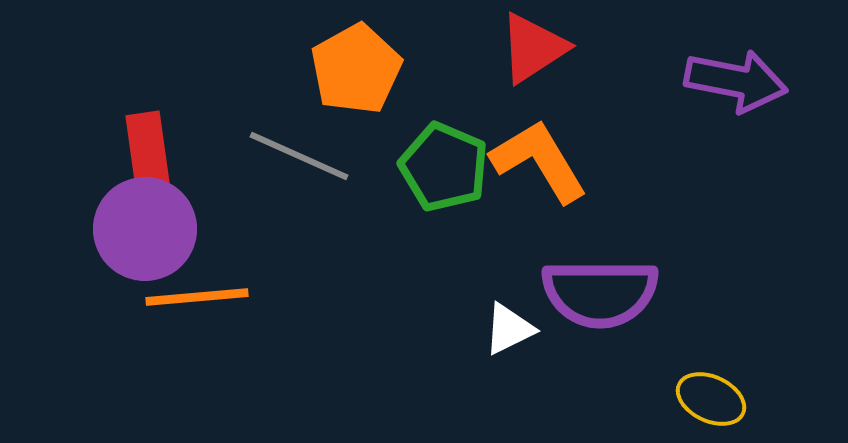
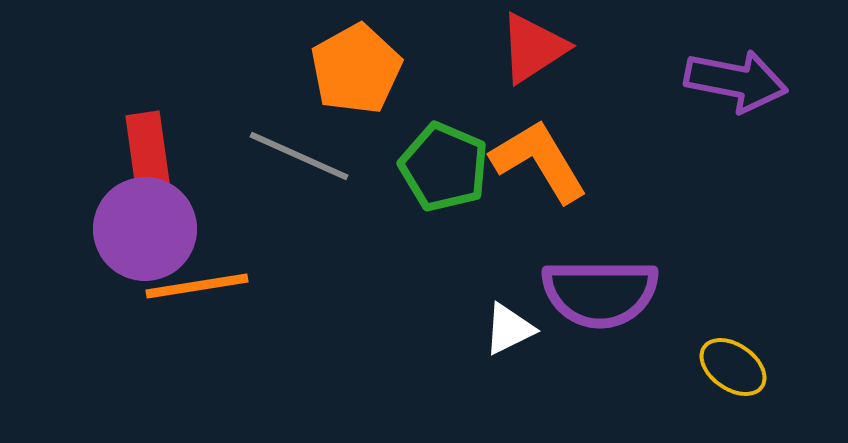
orange line: moved 11 px up; rotated 4 degrees counterclockwise
yellow ellipse: moved 22 px right, 32 px up; rotated 10 degrees clockwise
